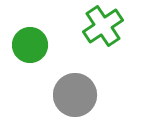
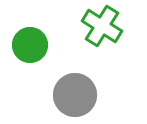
green cross: moved 1 px left; rotated 24 degrees counterclockwise
